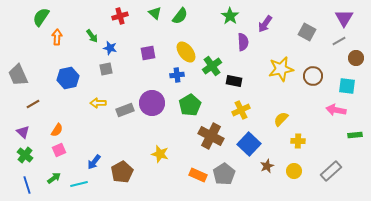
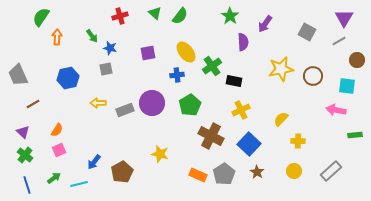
brown circle at (356, 58): moved 1 px right, 2 px down
brown star at (267, 166): moved 10 px left, 6 px down; rotated 16 degrees counterclockwise
